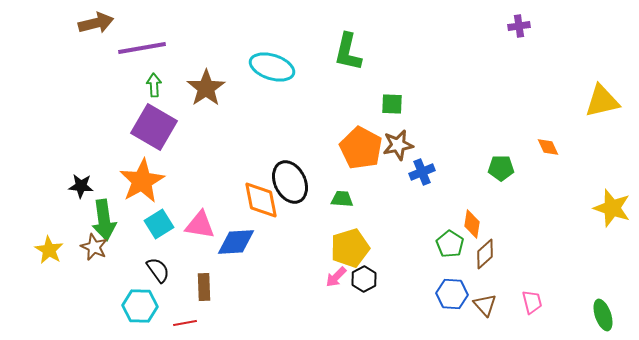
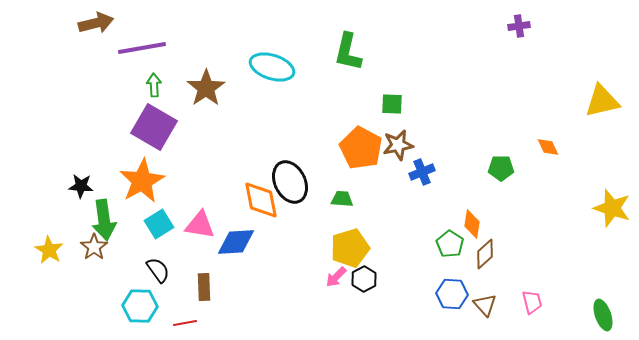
brown star at (94, 247): rotated 12 degrees clockwise
